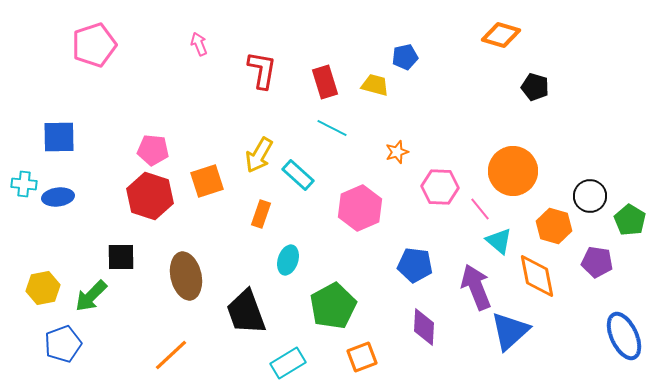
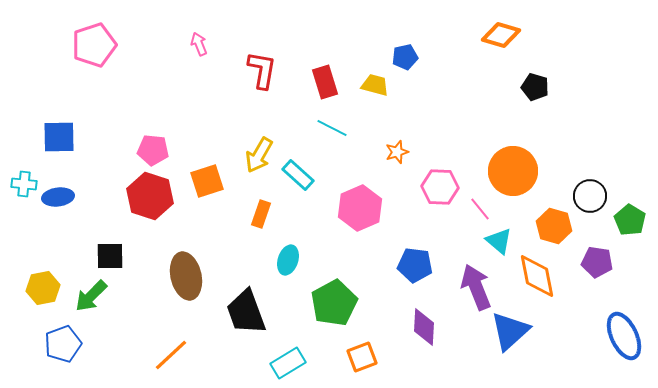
black square at (121, 257): moved 11 px left, 1 px up
green pentagon at (333, 306): moved 1 px right, 3 px up
